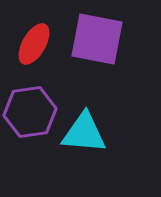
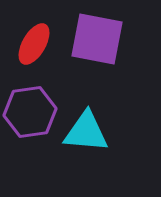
cyan triangle: moved 2 px right, 1 px up
